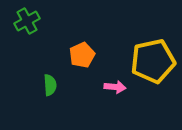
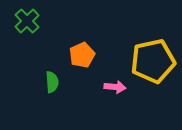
green cross: rotated 15 degrees counterclockwise
green semicircle: moved 2 px right, 3 px up
